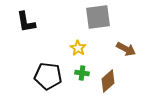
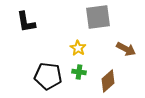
green cross: moved 3 px left, 1 px up
